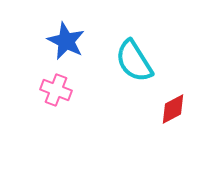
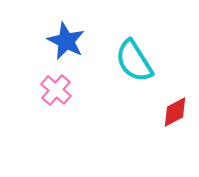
pink cross: rotated 20 degrees clockwise
red diamond: moved 2 px right, 3 px down
